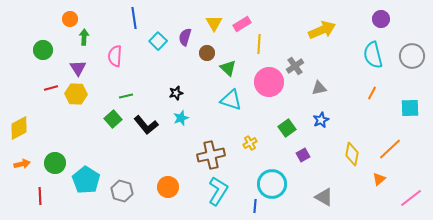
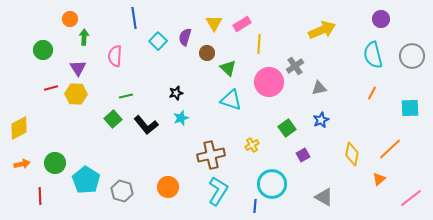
yellow cross at (250, 143): moved 2 px right, 2 px down
